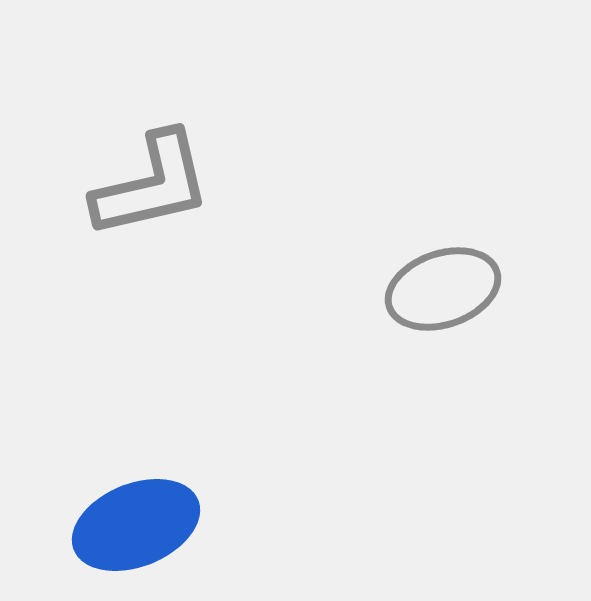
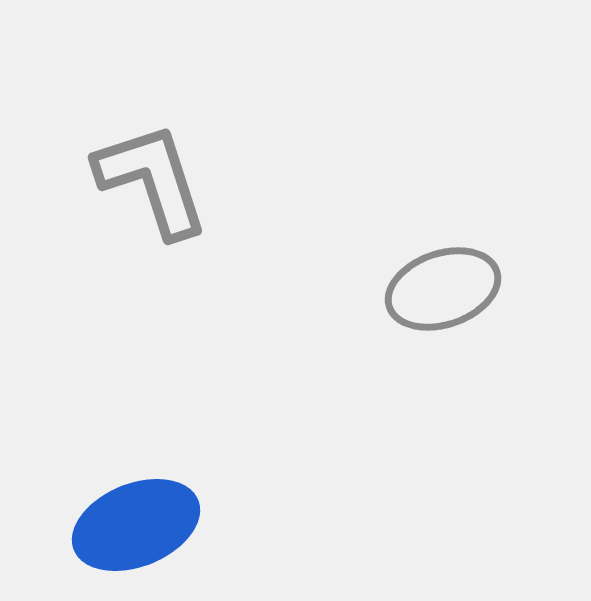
gray L-shape: moved 5 px up; rotated 95 degrees counterclockwise
